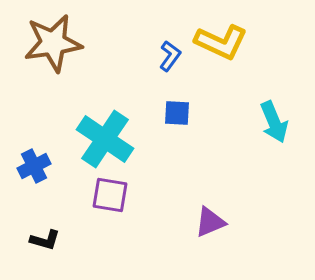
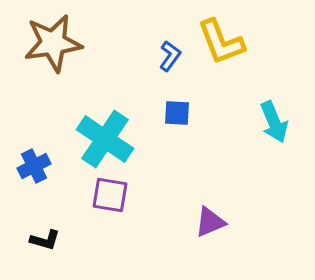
yellow L-shape: rotated 44 degrees clockwise
